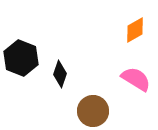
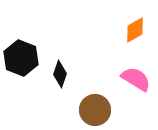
brown circle: moved 2 px right, 1 px up
